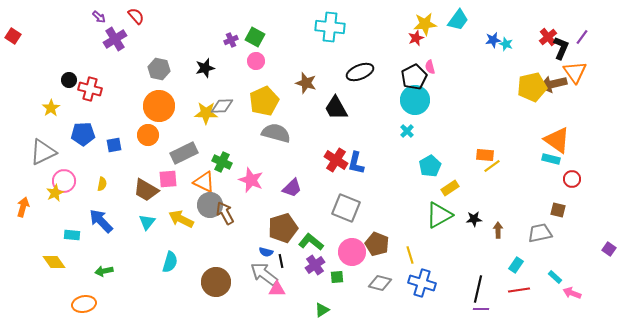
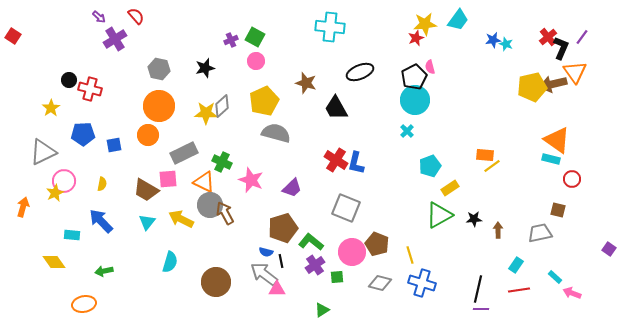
gray diamond at (222, 106): rotated 40 degrees counterclockwise
cyan pentagon at (430, 166): rotated 10 degrees clockwise
